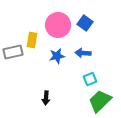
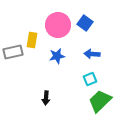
blue arrow: moved 9 px right, 1 px down
